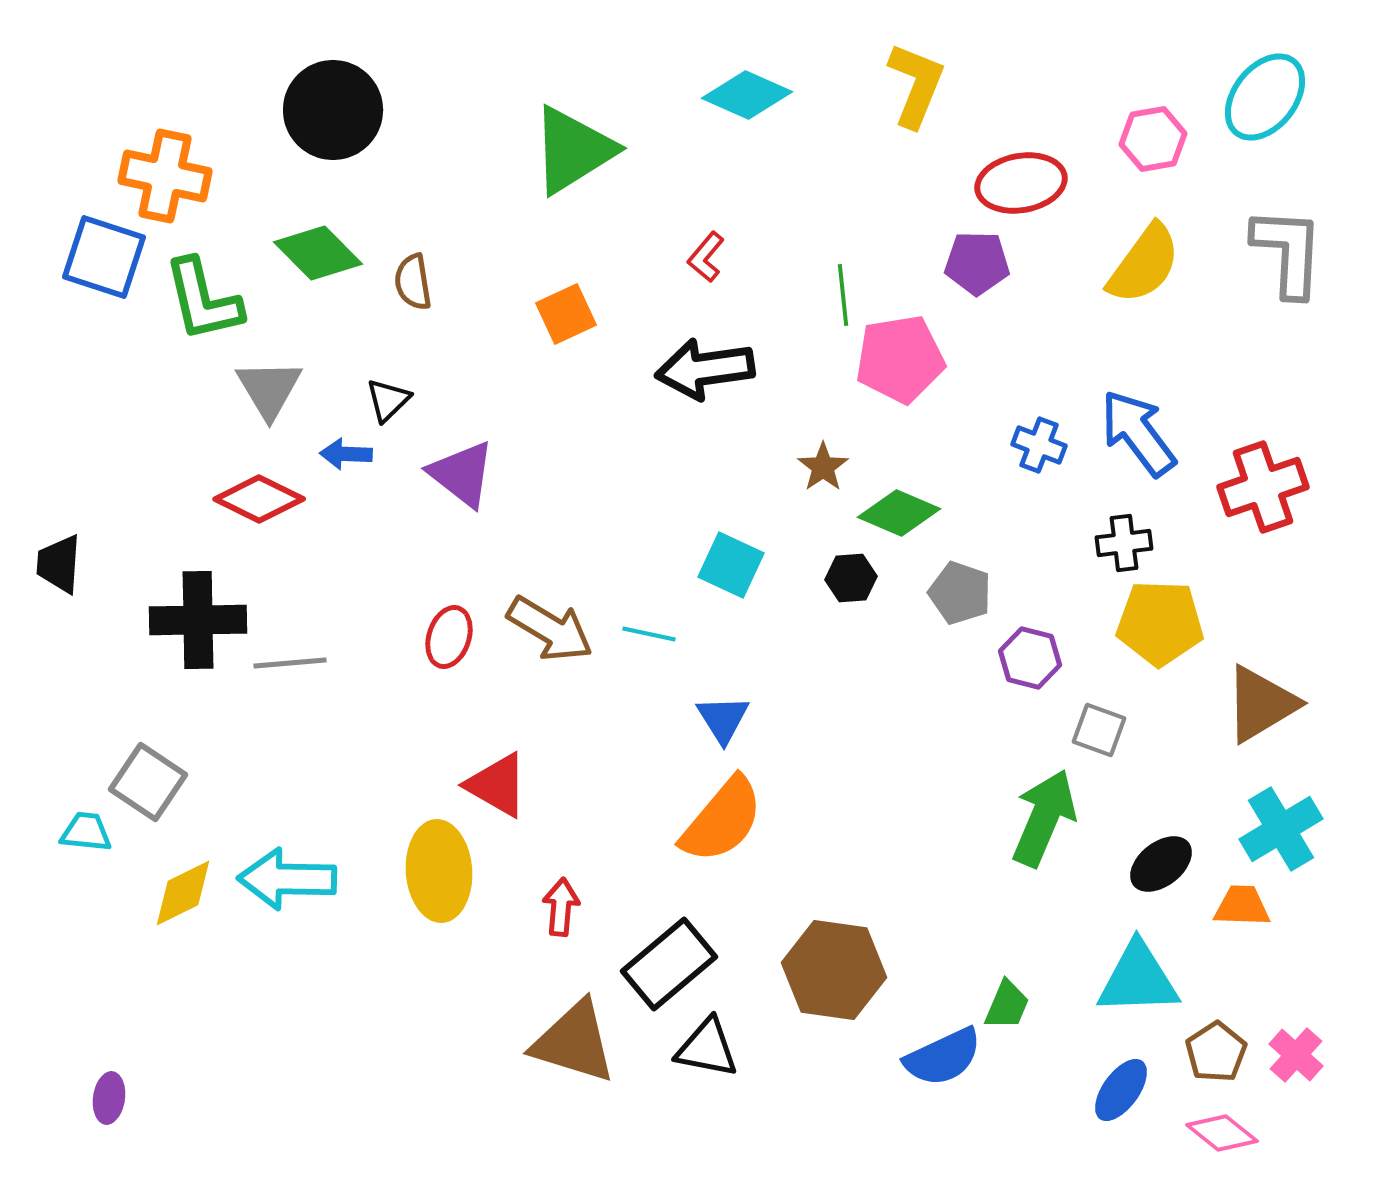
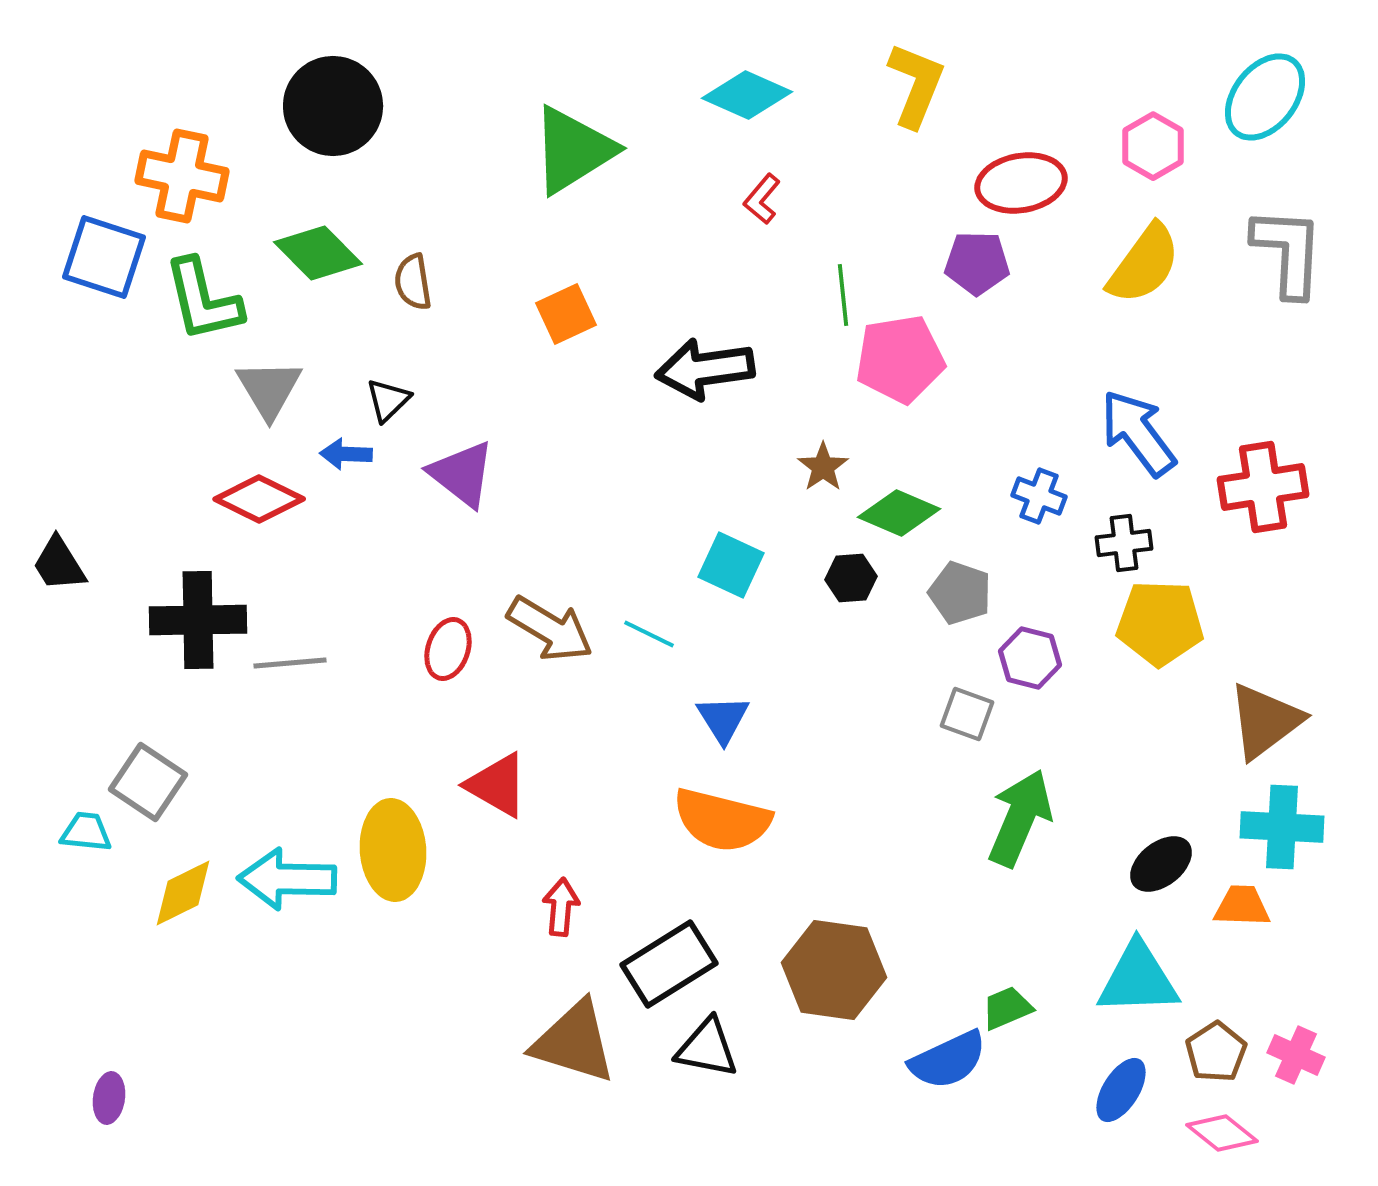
black circle at (333, 110): moved 4 px up
pink hexagon at (1153, 139): moved 7 px down; rotated 20 degrees counterclockwise
orange cross at (165, 176): moved 17 px right
red L-shape at (706, 257): moved 56 px right, 58 px up
blue cross at (1039, 445): moved 51 px down
red cross at (1263, 487): rotated 10 degrees clockwise
black trapezoid at (59, 564): rotated 36 degrees counterclockwise
cyan line at (649, 634): rotated 14 degrees clockwise
red ellipse at (449, 637): moved 1 px left, 12 px down
brown triangle at (1261, 704): moved 4 px right, 17 px down; rotated 6 degrees counterclockwise
gray square at (1099, 730): moved 132 px left, 16 px up
green arrow at (1044, 818): moved 24 px left
orange semicircle at (722, 820): rotated 64 degrees clockwise
cyan cross at (1281, 829): moved 1 px right, 2 px up; rotated 34 degrees clockwise
yellow ellipse at (439, 871): moved 46 px left, 21 px up
black rectangle at (669, 964): rotated 8 degrees clockwise
green trapezoid at (1007, 1005): moved 3 px down; rotated 136 degrees counterclockwise
pink cross at (1296, 1055): rotated 18 degrees counterclockwise
blue semicircle at (943, 1057): moved 5 px right, 3 px down
blue ellipse at (1121, 1090): rotated 4 degrees counterclockwise
